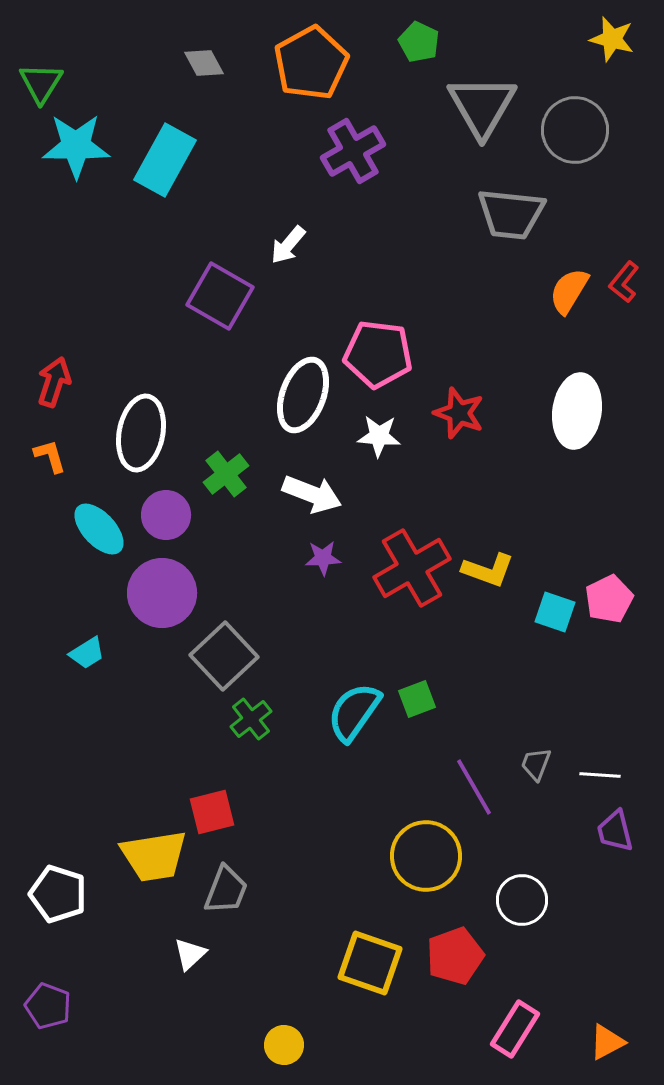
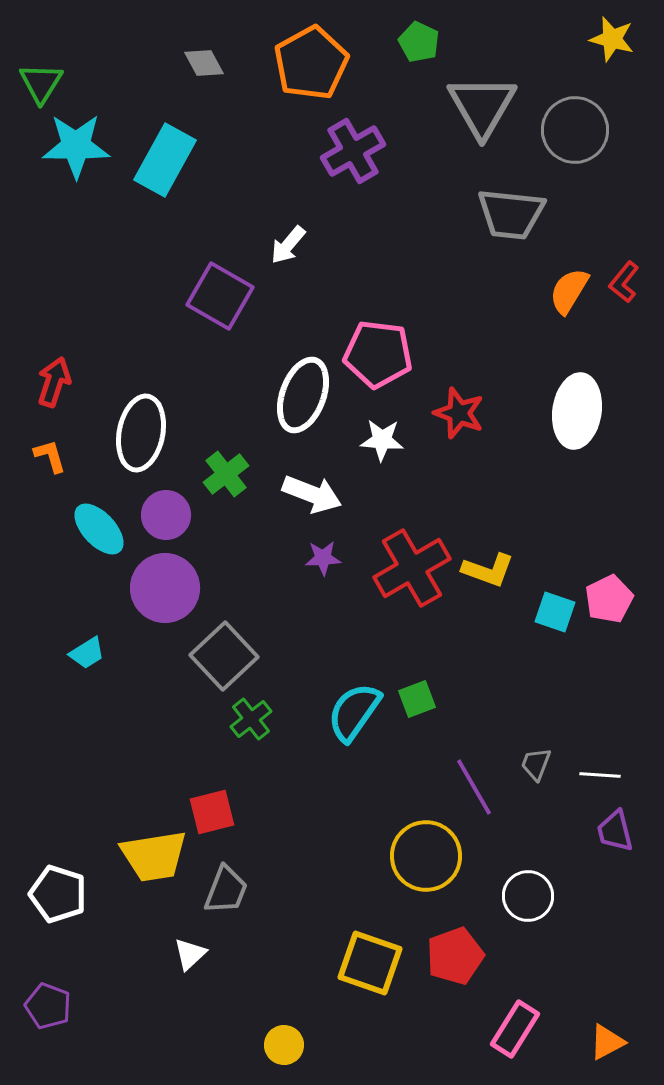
white star at (379, 436): moved 3 px right, 4 px down
purple circle at (162, 593): moved 3 px right, 5 px up
white circle at (522, 900): moved 6 px right, 4 px up
